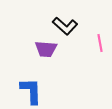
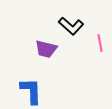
black L-shape: moved 6 px right
purple trapezoid: rotated 10 degrees clockwise
